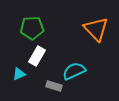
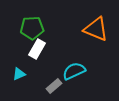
orange triangle: rotated 24 degrees counterclockwise
white rectangle: moved 7 px up
gray rectangle: rotated 56 degrees counterclockwise
